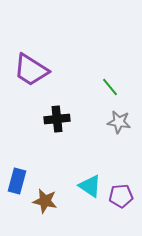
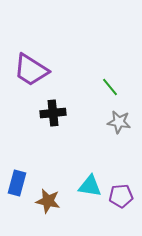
black cross: moved 4 px left, 6 px up
blue rectangle: moved 2 px down
cyan triangle: rotated 25 degrees counterclockwise
brown star: moved 3 px right
